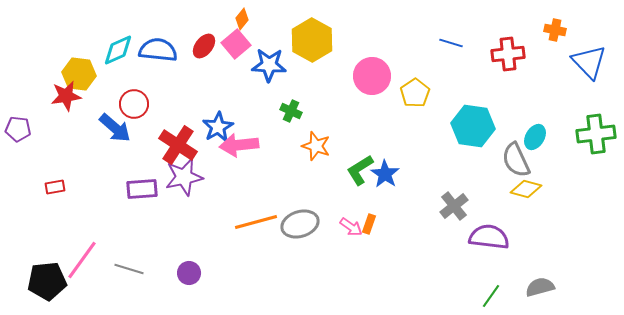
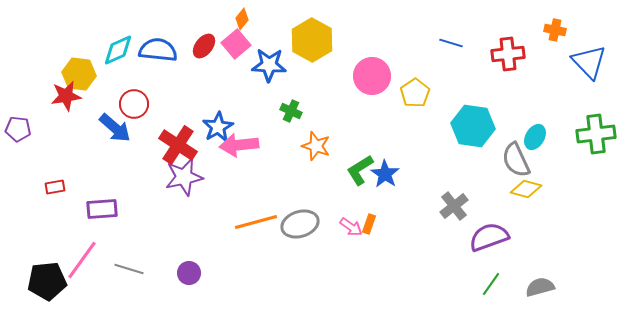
purple rectangle at (142, 189): moved 40 px left, 20 px down
purple semicircle at (489, 237): rotated 27 degrees counterclockwise
green line at (491, 296): moved 12 px up
